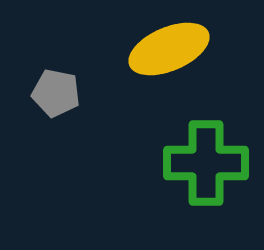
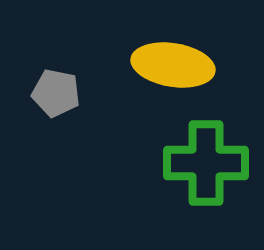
yellow ellipse: moved 4 px right, 16 px down; rotated 32 degrees clockwise
